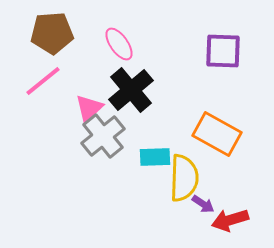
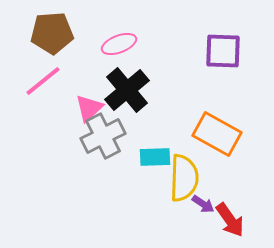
pink ellipse: rotated 76 degrees counterclockwise
black cross: moved 4 px left
gray cross: rotated 12 degrees clockwise
red arrow: rotated 108 degrees counterclockwise
